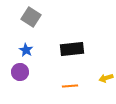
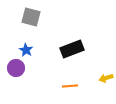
gray square: rotated 18 degrees counterclockwise
black rectangle: rotated 15 degrees counterclockwise
purple circle: moved 4 px left, 4 px up
